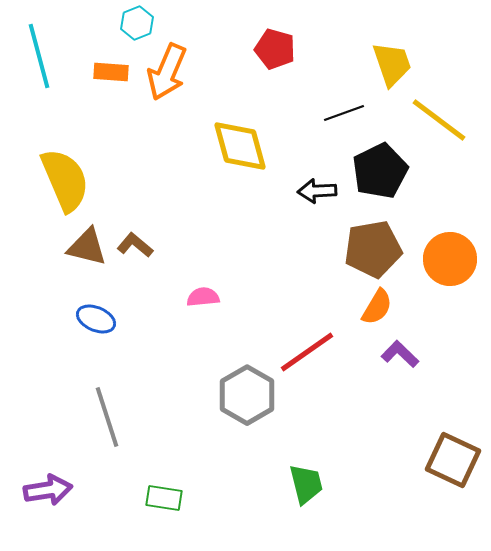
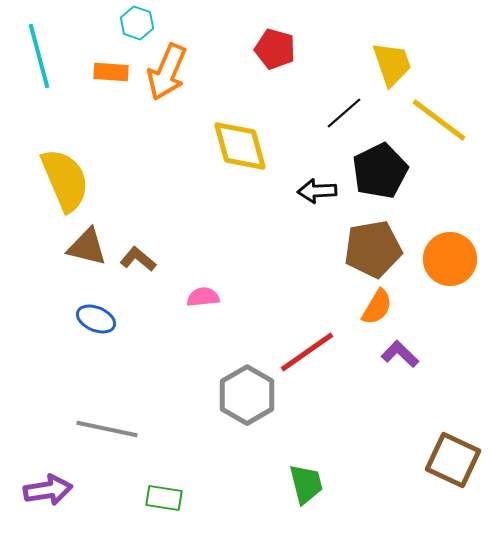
cyan hexagon: rotated 20 degrees counterclockwise
black line: rotated 21 degrees counterclockwise
brown L-shape: moved 3 px right, 14 px down
gray line: moved 12 px down; rotated 60 degrees counterclockwise
